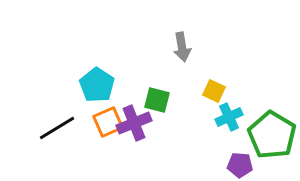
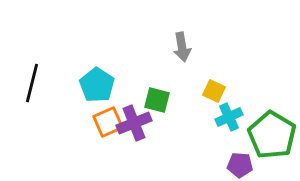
black line: moved 25 px left, 45 px up; rotated 45 degrees counterclockwise
